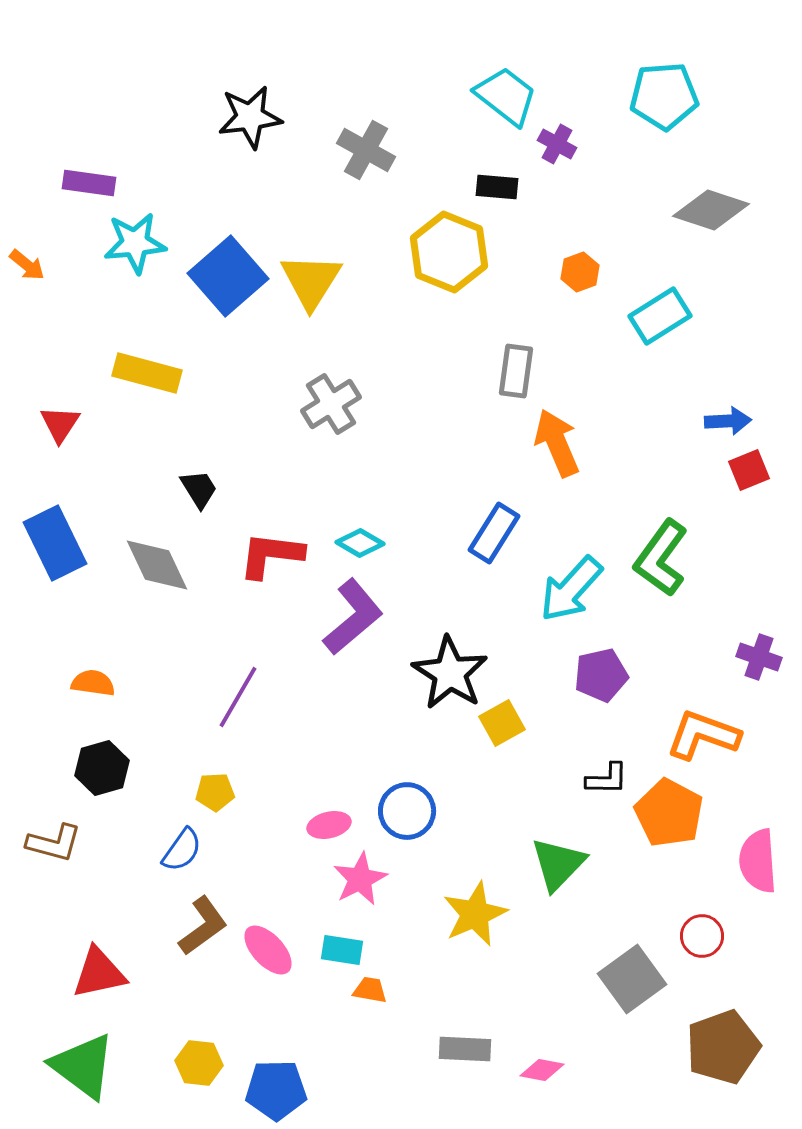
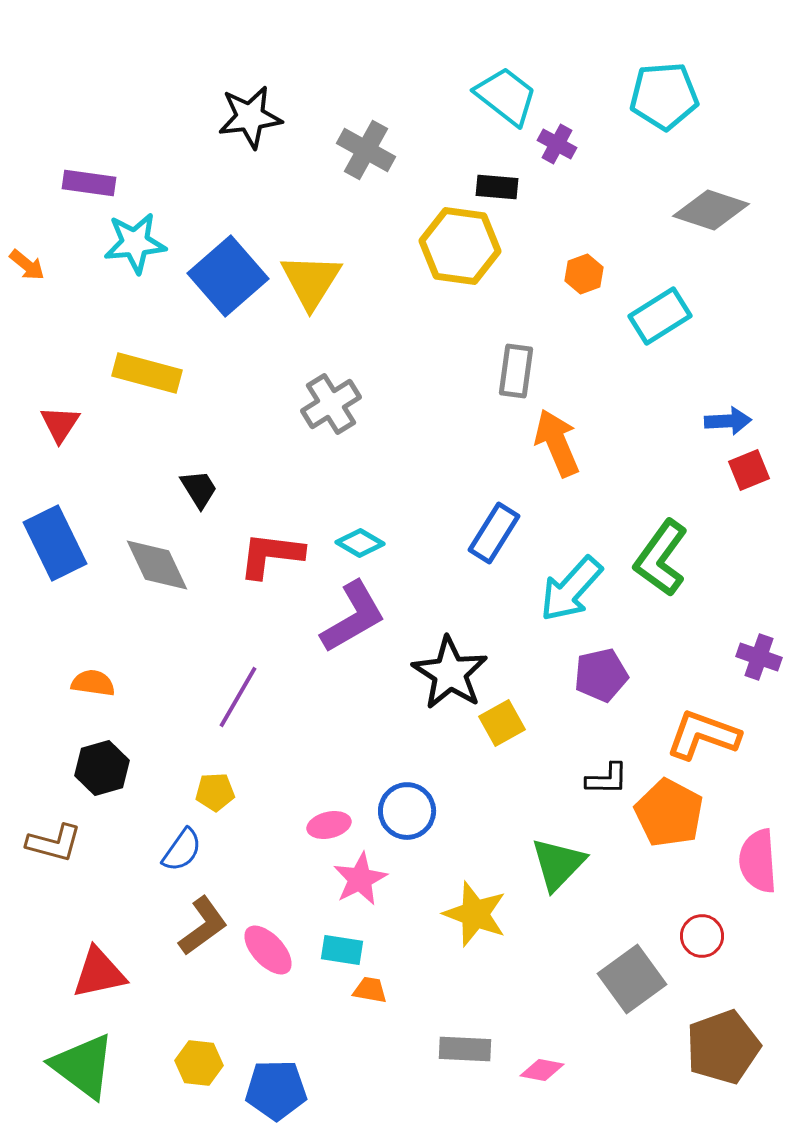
yellow hexagon at (449, 252): moved 11 px right, 6 px up; rotated 14 degrees counterclockwise
orange hexagon at (580, 272): moved 4 px right, 2 px down
purple L-shape at (353, 617): rotated 10 degrees clockwise
yellow star at (475, 914): rotated 28 degrees counterclockwise
